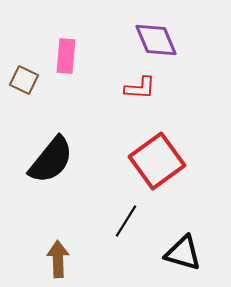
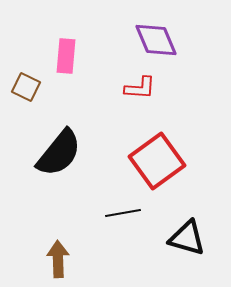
brown square: moved 2 px right, 7 px down
black semicircle: moved 8 px right, 7 px up
black line: moved 3 px left, 8 px up; rotated 48 degrees clockwise
black triangle: moved 4 px right, 15 px up
